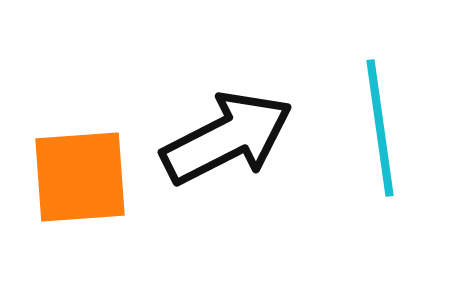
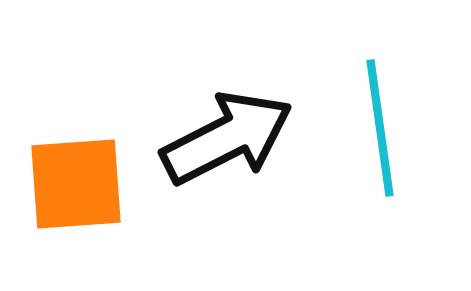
orange square: moved 4 px left, 7 px down
